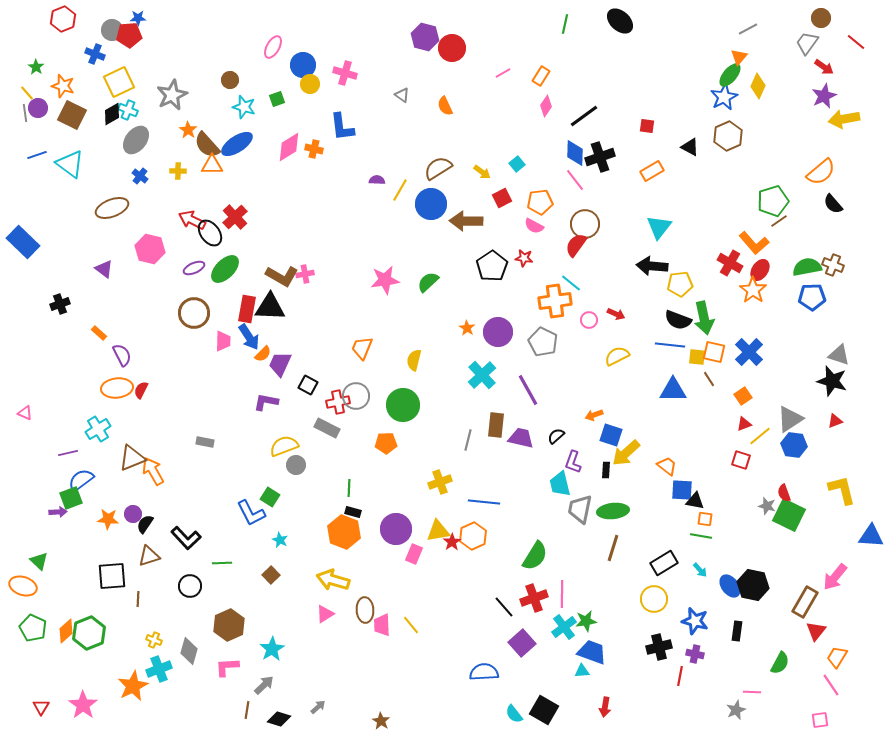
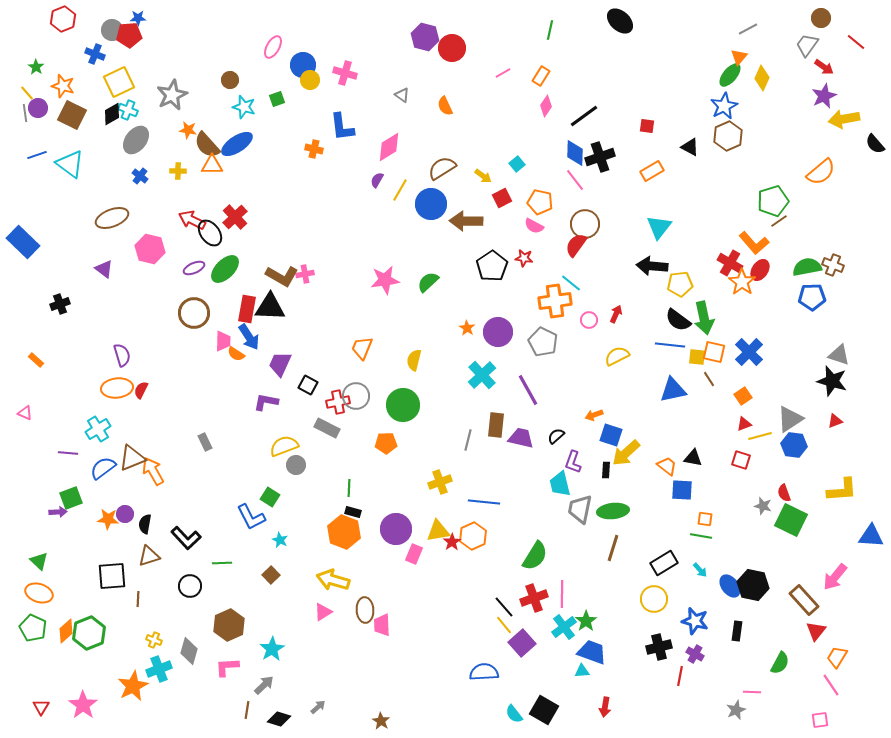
green line at (565, 24): moved 15 px left, 6 px down
gray trapezoid at (807, 43): moved 2 px down
yellow circle at (310, 84): moved 4 px up
yellow diamond at (758, 86): moved 4 px right, 8 px up
blue star at (724, 97): moved 9 px down
orange star at (188, 130): rotated 24 degrees counterclockwise
pink diamond at (289, 147): moved 100 px right
brown semicircle at (438, 168): moved 4 px right
yellow arrow at (482, 172): moved 1 px right, 4 px down
purple semicircle at (377, 180): rotated 63 degrees counterclockwise
orange pentagon at (540, 202): rotated 20 degrees clockwise
black semicircle at (833, 204): moved 42 px right, 60 px up
brown ellipse at (112, 208): moved 10 px down
orange star at (753, 290): moved 11 px left, 8 px up
red arrow at (616, 314): rotated 90 degrees counterclockwise
black semicircle at (678, 320): rotated 16 degrees clockwise
orange rectangle at (99, 333): moved 63 px left, 27 px down
orange semicircle at (263, 354): moved 27 px left; rotated 78 degrees clockwise
purple semicircle at (122, 355): rotated 10 degrees clockwise
blue triangle at (673, 390): rotated 12 degrees counterclockwise
yellow line at (760, 436): rotated 25 degrees clockwise
gray rectangle at (205, 442): rotated 54 degrees clockwise
purple line at (68, 453): rotated 18 degrees clockwise
blue semicircle at (81, 480): moved 22 px right, 12 px up
yellow L-shape at (842, 490): rotated 100 degrees clockwise
black triangle at (695, 501): moved 2 px left, 43 px up
gray star at (767, 506): moved 4 px left
blue L-shape at (251, 513): moved 4 px down
purple circle at (133, 514): moved 8 px left
green square at (789, 515): moved 2 px right, 5 px down
black semicircle at (145, 524): rotated 24 degrees counterclockwise
orange ellipse at (23, 586): moved 16 px right, 7 px down
brown rectangle at (805, 602): moved 1 px left, 2 px up; rotated 72 degrees counterclockwise
pink triangle at (325, 614): moved 2 px left, 2 px up
green star at (586, 621): rotated 25 degrees counterclockwise
yellow line at (411, 625): moved 93 px right
purple cross at (695, 654): rotated 18 degrees clockwise
